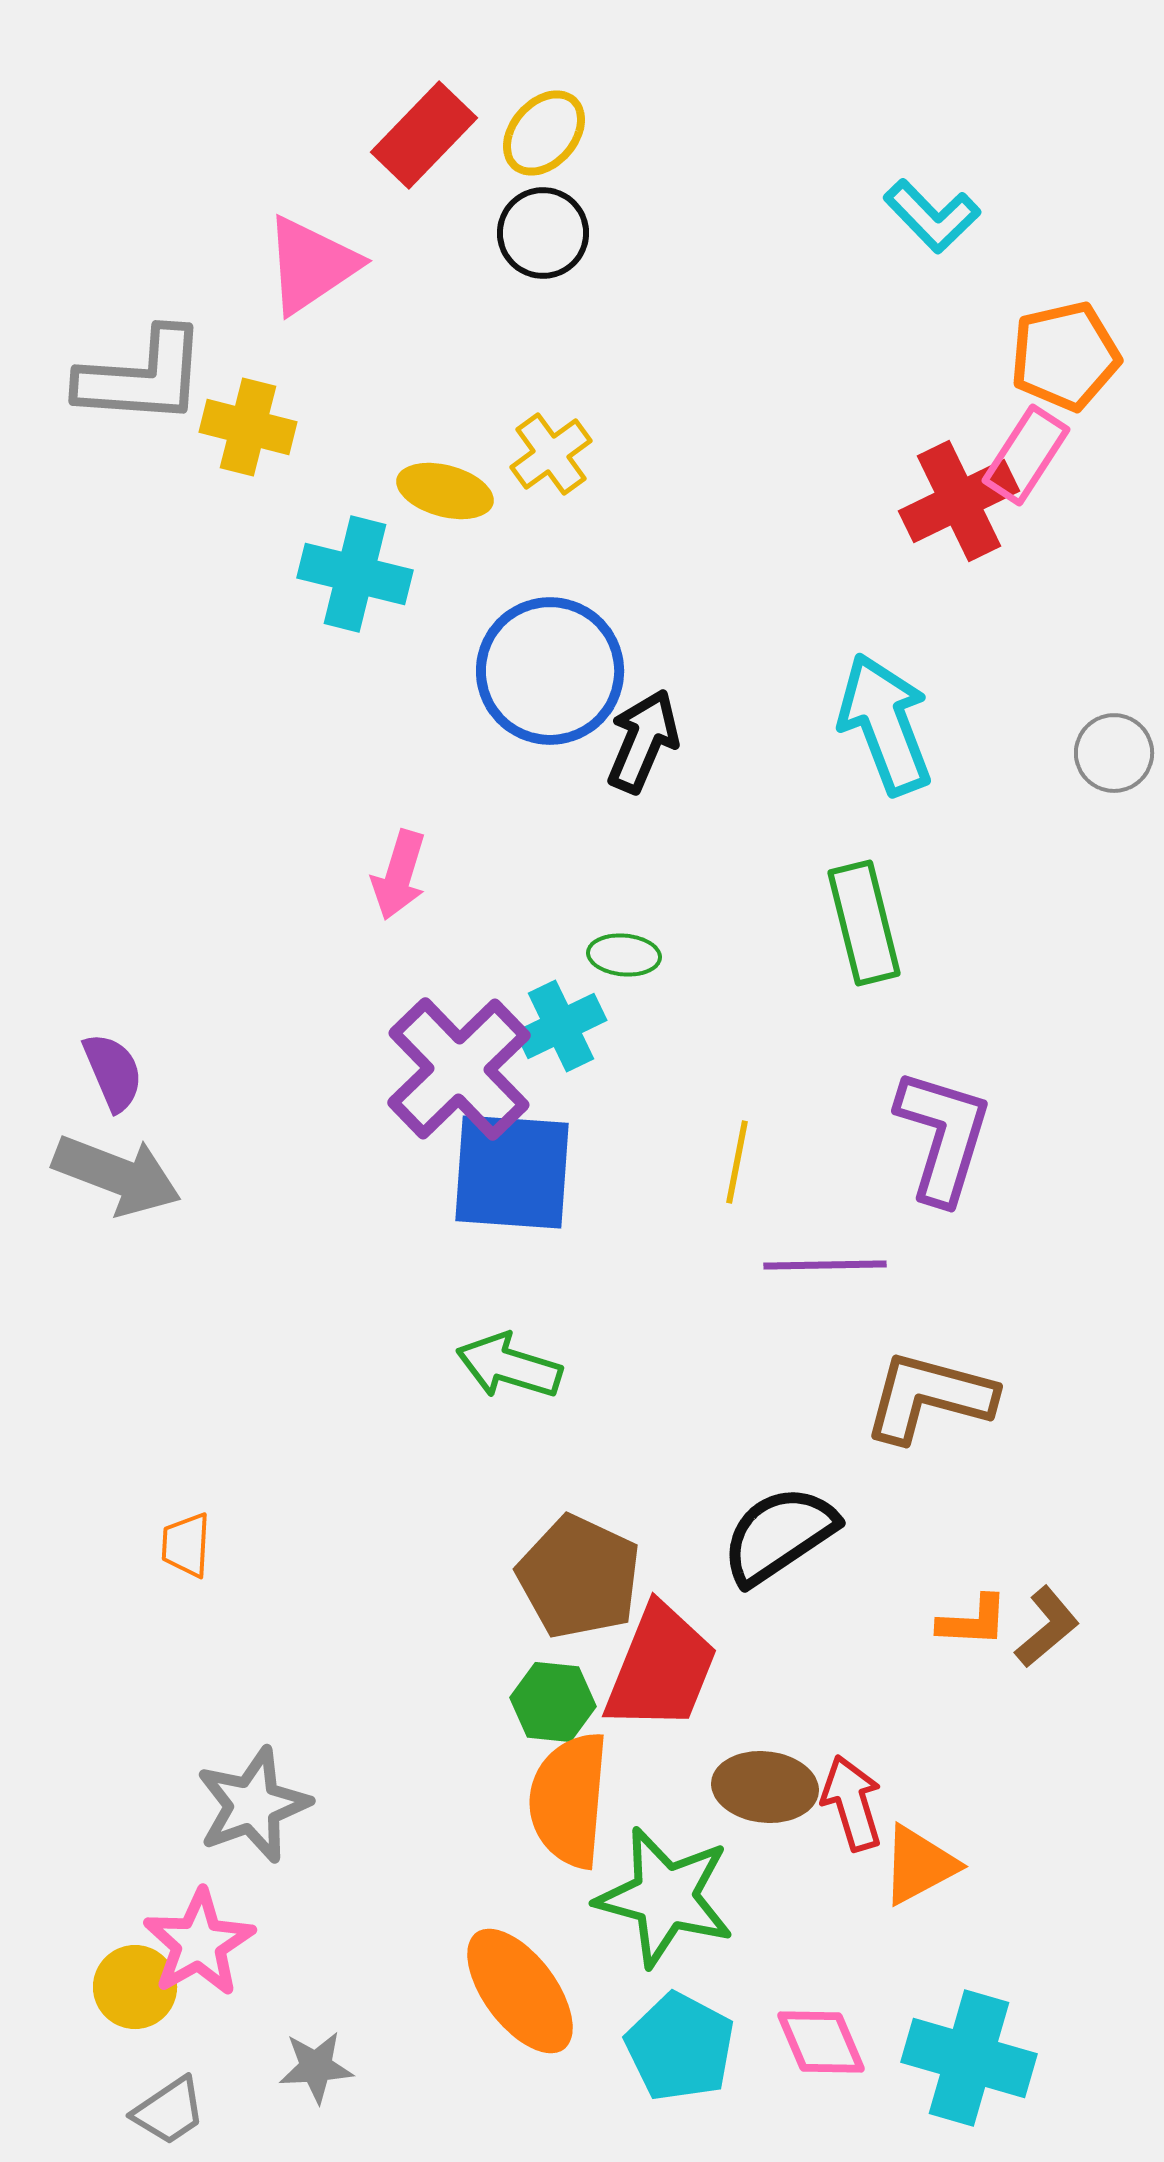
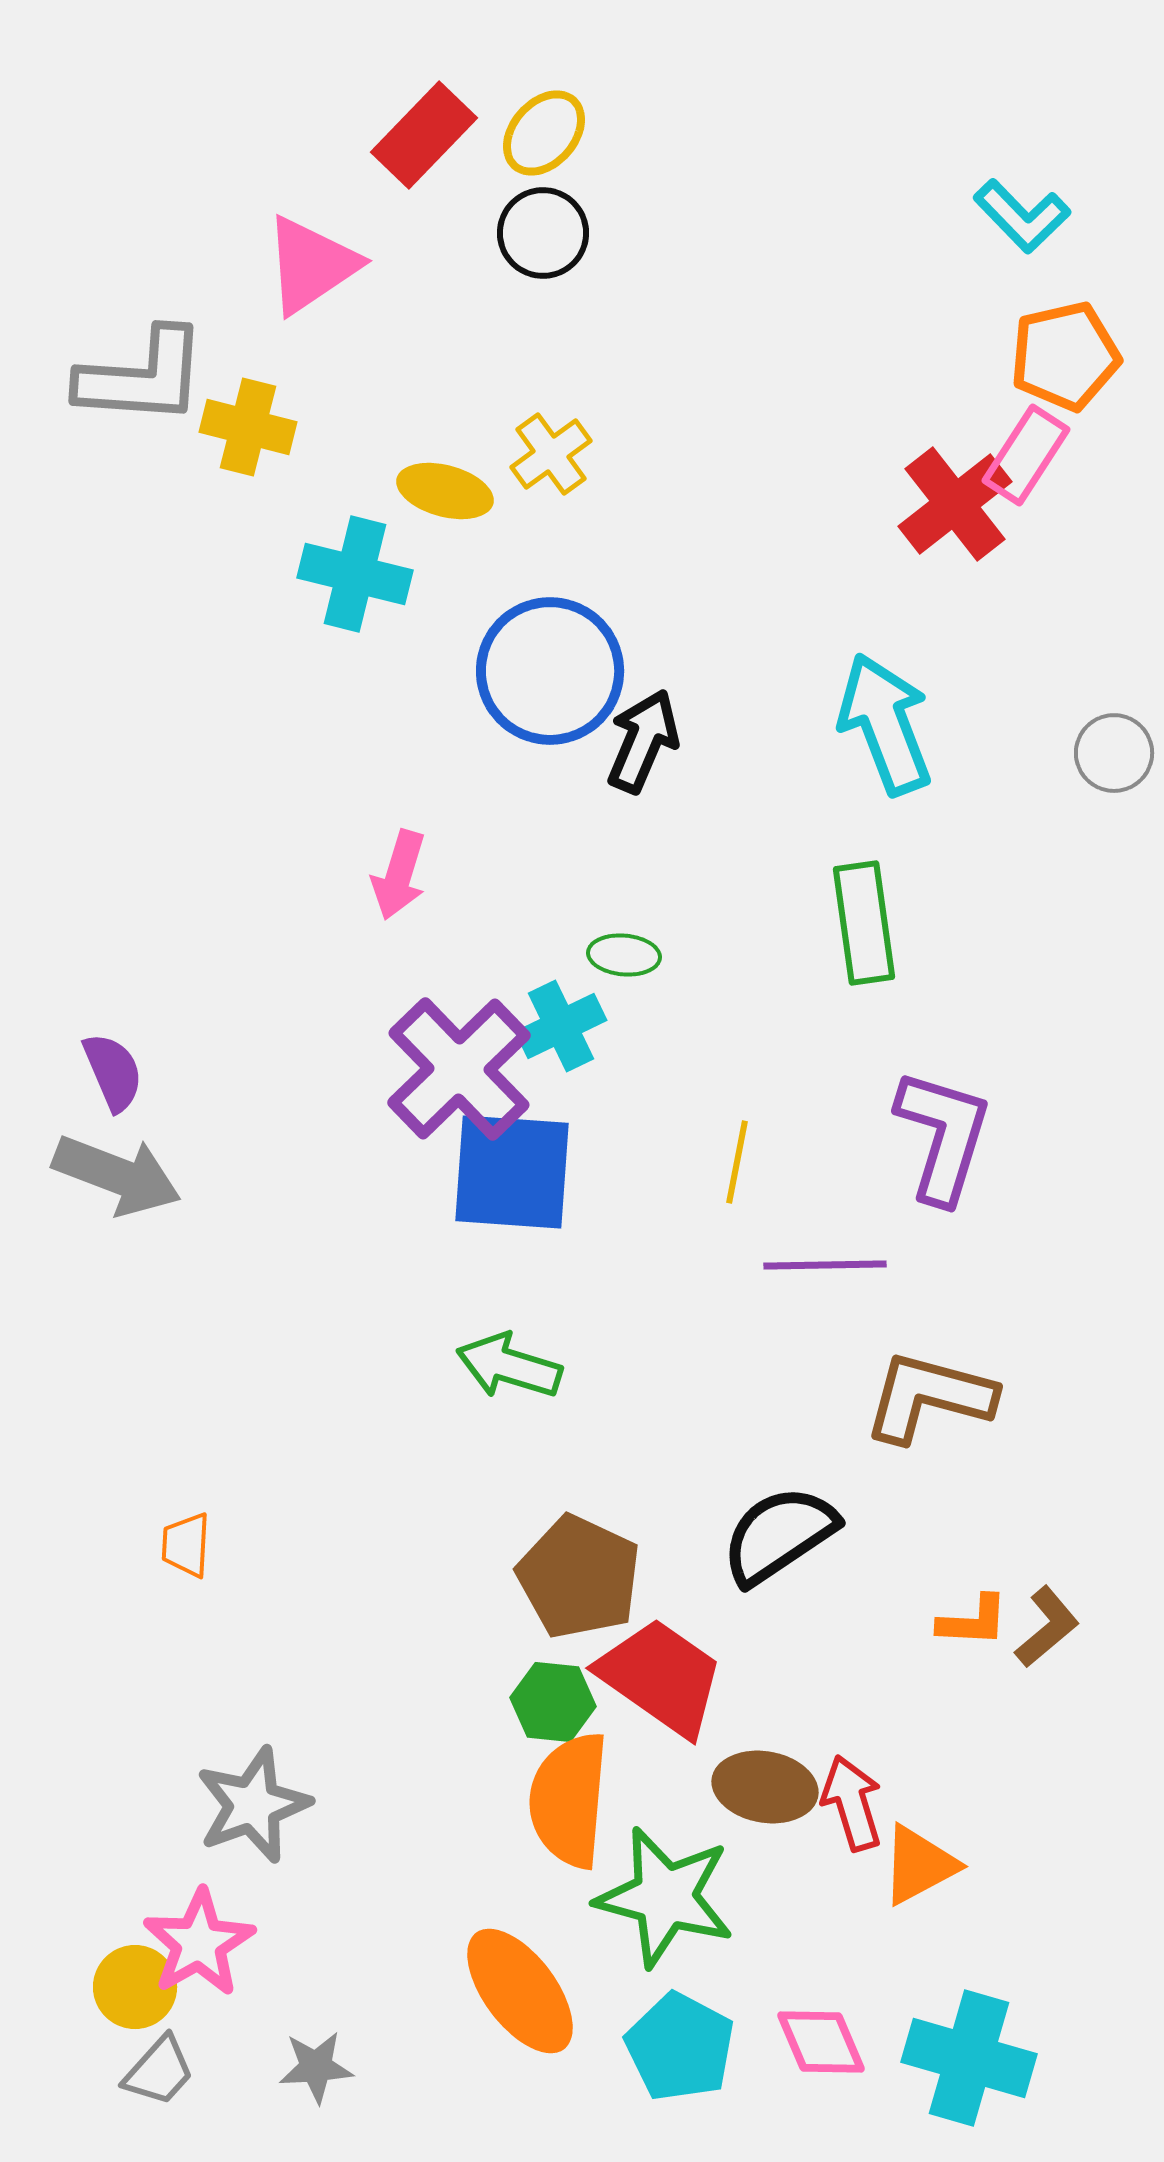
cyan L-shape at (932, 216): moved 90 px right
red cross at (959, 501): moved 4 px left, 3 px down; rotated 12 degrees counterclockwise
green rectangle at (864, 923): rotated 6 degrees clockwise
red trapezoid at (661, 1668): moved 9 px down; rotated 77 degrees counterclockwise
brown ellipse at (765, 1787): rotated 4 degrees clockwise
gray trapezoid at (169, 2111): moved 10 px left, 40 px up; rotated 14 degrees counterclockwise
